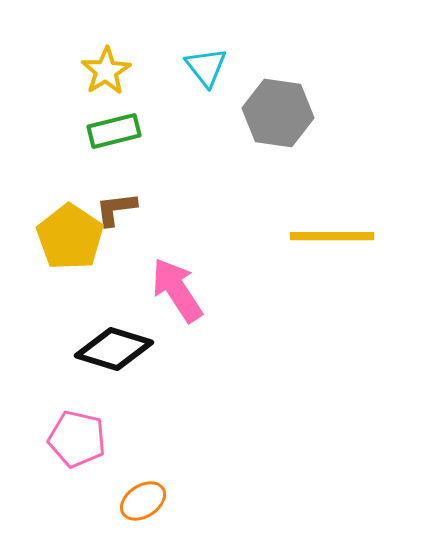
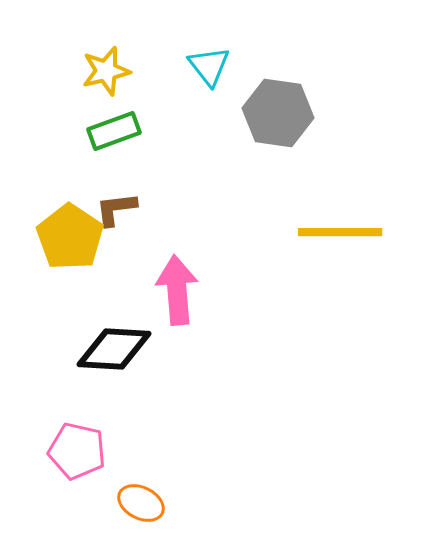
cyan triangle: moved 3 px right, 1 px up
yellow star: rotated 18 degrees clockwise
green rectangle: rotated 6 degrees counterclockwise
yellow line: moved 8 px right, 4 px up
pink arrow: rotated 28 degrees clockwise
black diamond: rotated 14 degrees counterclockwise
pink pentagon: moved 12 px down
orange ellipse: moved 2 px left, 2 px down; rotated 60 degrees clockwise
